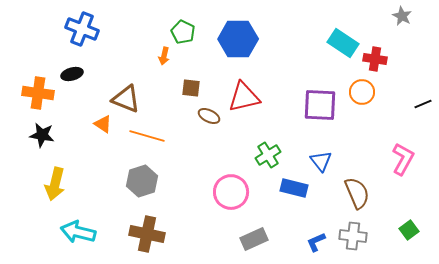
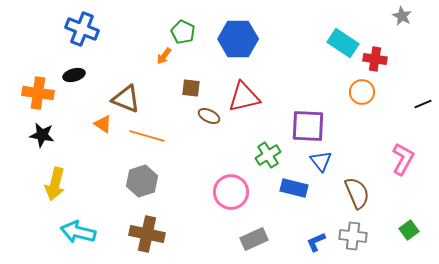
orange arrow: rotated 24 degrees clockwise
black ellipse: moved 2 px right, 1 px down
purple square: moved 12 px left, 21 px down
